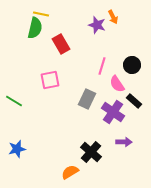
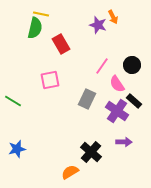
purple star: moved 1 px right
pink line: rotated 18 degrees clockwise
green line: moved 1 px left
purple cross: moved 4 px right, 1 px up
